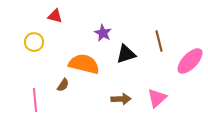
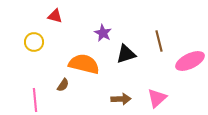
pink ellipse: rotated 20 degrees clockwise
